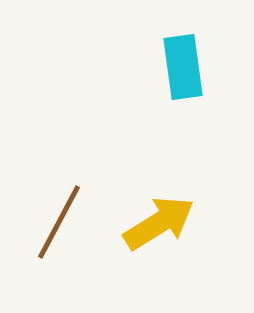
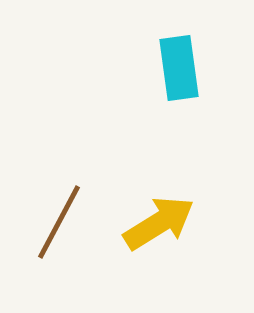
cyan rectangle: moved 4 px left, 1 px down
